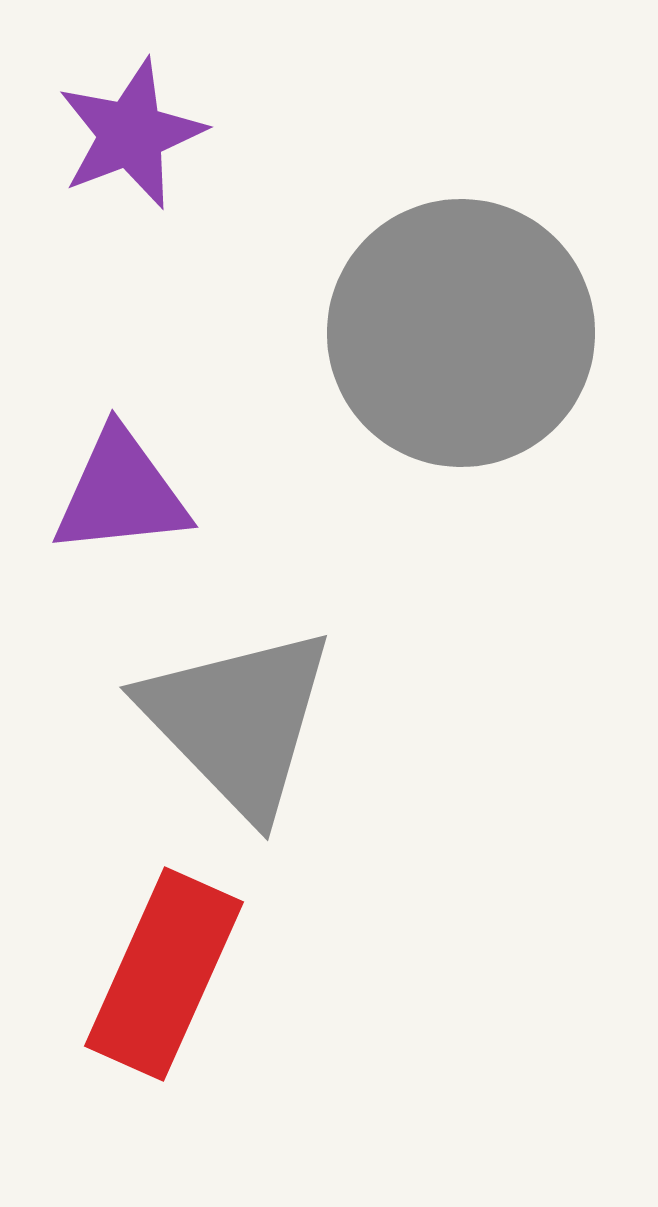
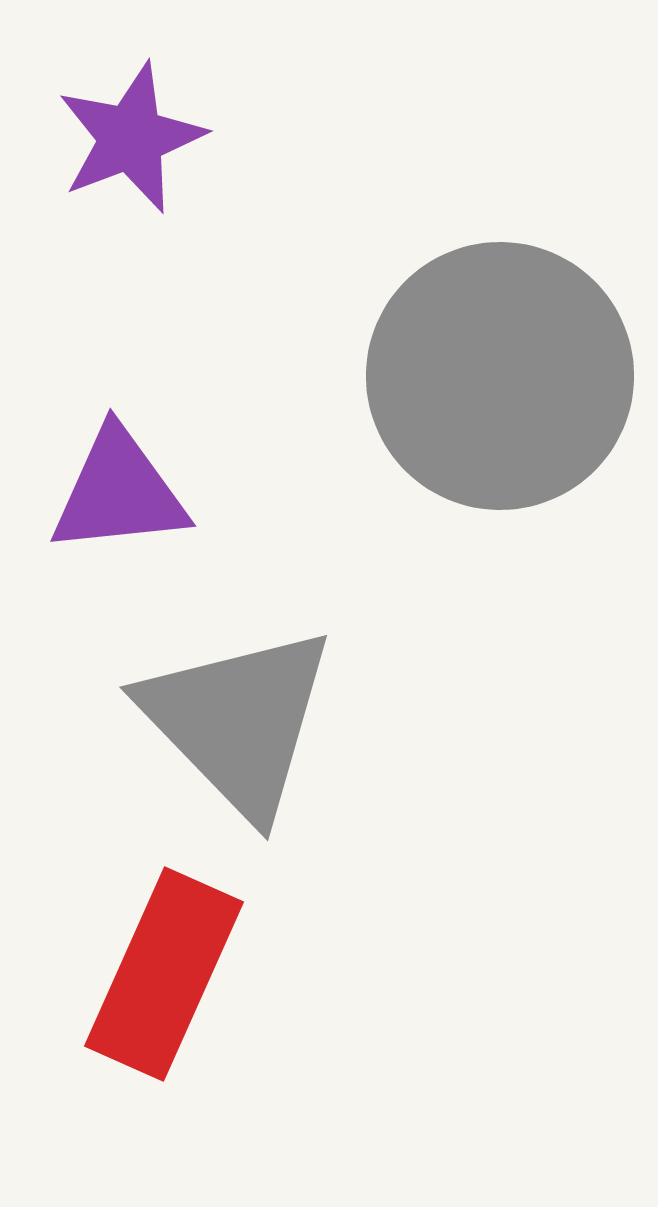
purple star: moved 4 px down
gray circle: moved 39 px right, 43 px down
purple triangle: moved 2 px left, 1 px up
